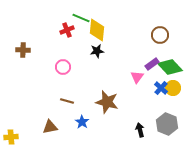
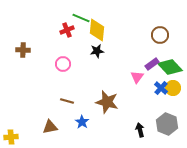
pink circle: moved 3 px up
